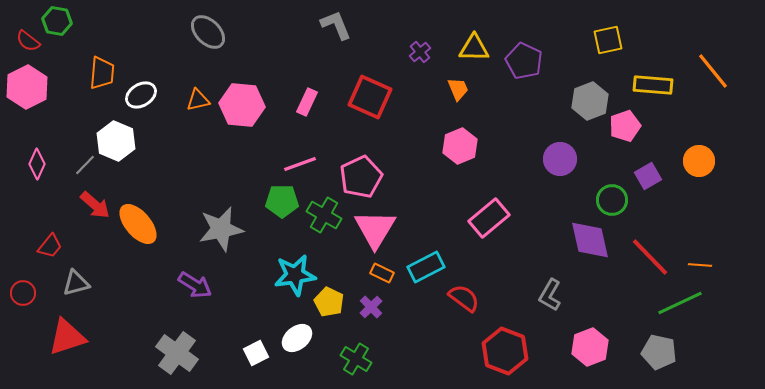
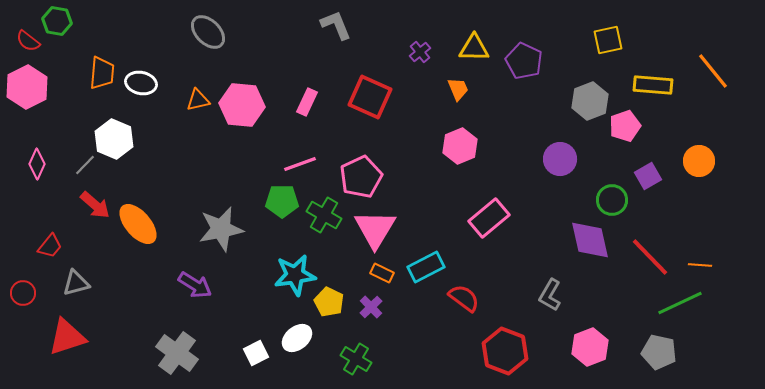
white ellipse at (141, 95): moved 12 px up; rotated 44 degrees clockwise
white hexagon at (116, 141): moved 2 px left, 2 px up
